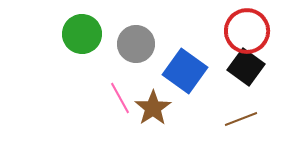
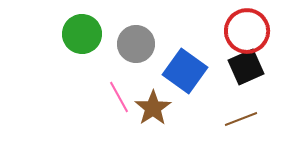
black square: rotated 30 degrees clockwise
pink line: moved 1 px left, 1 px up
